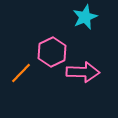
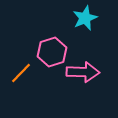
cyan star: moved 1 px down
pink hexagon: rotated 8 degrees clockwise
